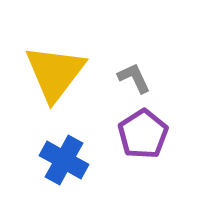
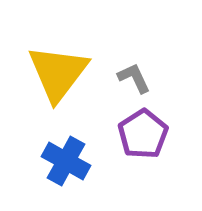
yellow triangle: moved 3 px right
blue cross: moved 2 px right, 1 px down
